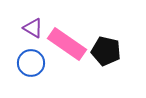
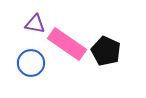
purple triangle: moved 2 px right, 4 px up; rotated 20 degrees counterclockwise
black pentagon: rotated 12 degrees clockwise
